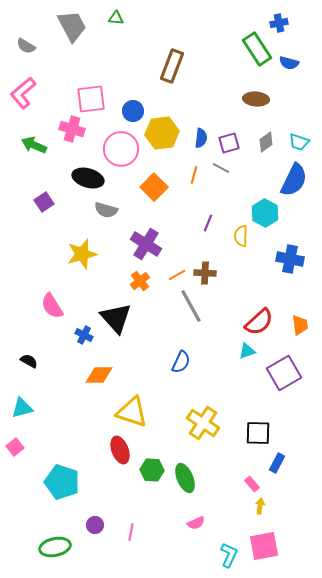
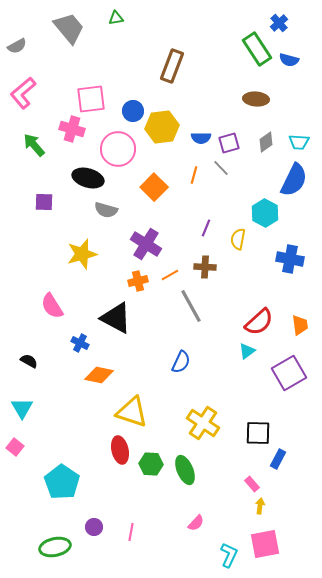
green triangle at (116, 18): rotated 14 degrees counterclockwise
blue cross at (279, 23): rotated 30 degrees counterclockwise
gray trapezoid at (72, 26): moved 3 px left, 2 px down; rotated 12 degrees counterclockwise
gray semicircle at (26, 46): moved 9 px left; rotated 60 degrees counterclockwise
blue semicircle at (289, 63): moved 3 px up
yellow hexagon at (162, 133): moved 6 px up
blue semicircle at (201, 138): rotated 84 degrees clockwise
cyan trapezoid at (299, 142): rotated 15 degrees counterclockwise
green arrow at (34, 145): rotated 25 degrees clockwise
pink circle at (121, 149): moved 3 px left
gray line at (221, 168): rotated 18 degrees clockwise
purple square at (44, 202): rotated 36 degrees clockwise
purple line at (208, 223): moved 2 px left, 5 px down
yellow semicircle at (241, 236): moved 3 px left, 3 px down; rotated 10 degrees clockwise
brown cross at (205, 273): moved 6 px up
orange line at (177, 275): moved 7 px left
orange cross at (140, 281): moved 2 px left; rotated 24 degrees clockwise
black triangle at (116, 318): rotated 20 degrees counterclockwise
blue cross at (84, 335): moved 4 px left, 8 px down
cyan triangle at (247, 351): rotated 18 degrees counterclockwise
purple square at (284, 373): moved 5 px right
orange diamond at (99, 375): rotated 12 degrees clockwise
cyan triangle at (22, 408): rotated 45 degrees counterclockwise
pink square at (15, 447): rotated 12 degrees counterclockwise
red ellipse at (120, 450): rotated 8 degrees clockwise
blue rectangle at (277, 463): moved 1 px right, 4 px up
green hexagon at (152, 470): moved 1 px left, 6 px up
green ellipse at (185, 478): moved 8 px up
cyan pentagon at (62, 482): rotated 16 degrees clockwise
pink semicircle at (196, 523): rotated 24 degrees counterclockwise
purple circle at (95, 525): moved 1 px left, 2 px down
pink square at (264, 546): moved 1 px right, 2 px up
